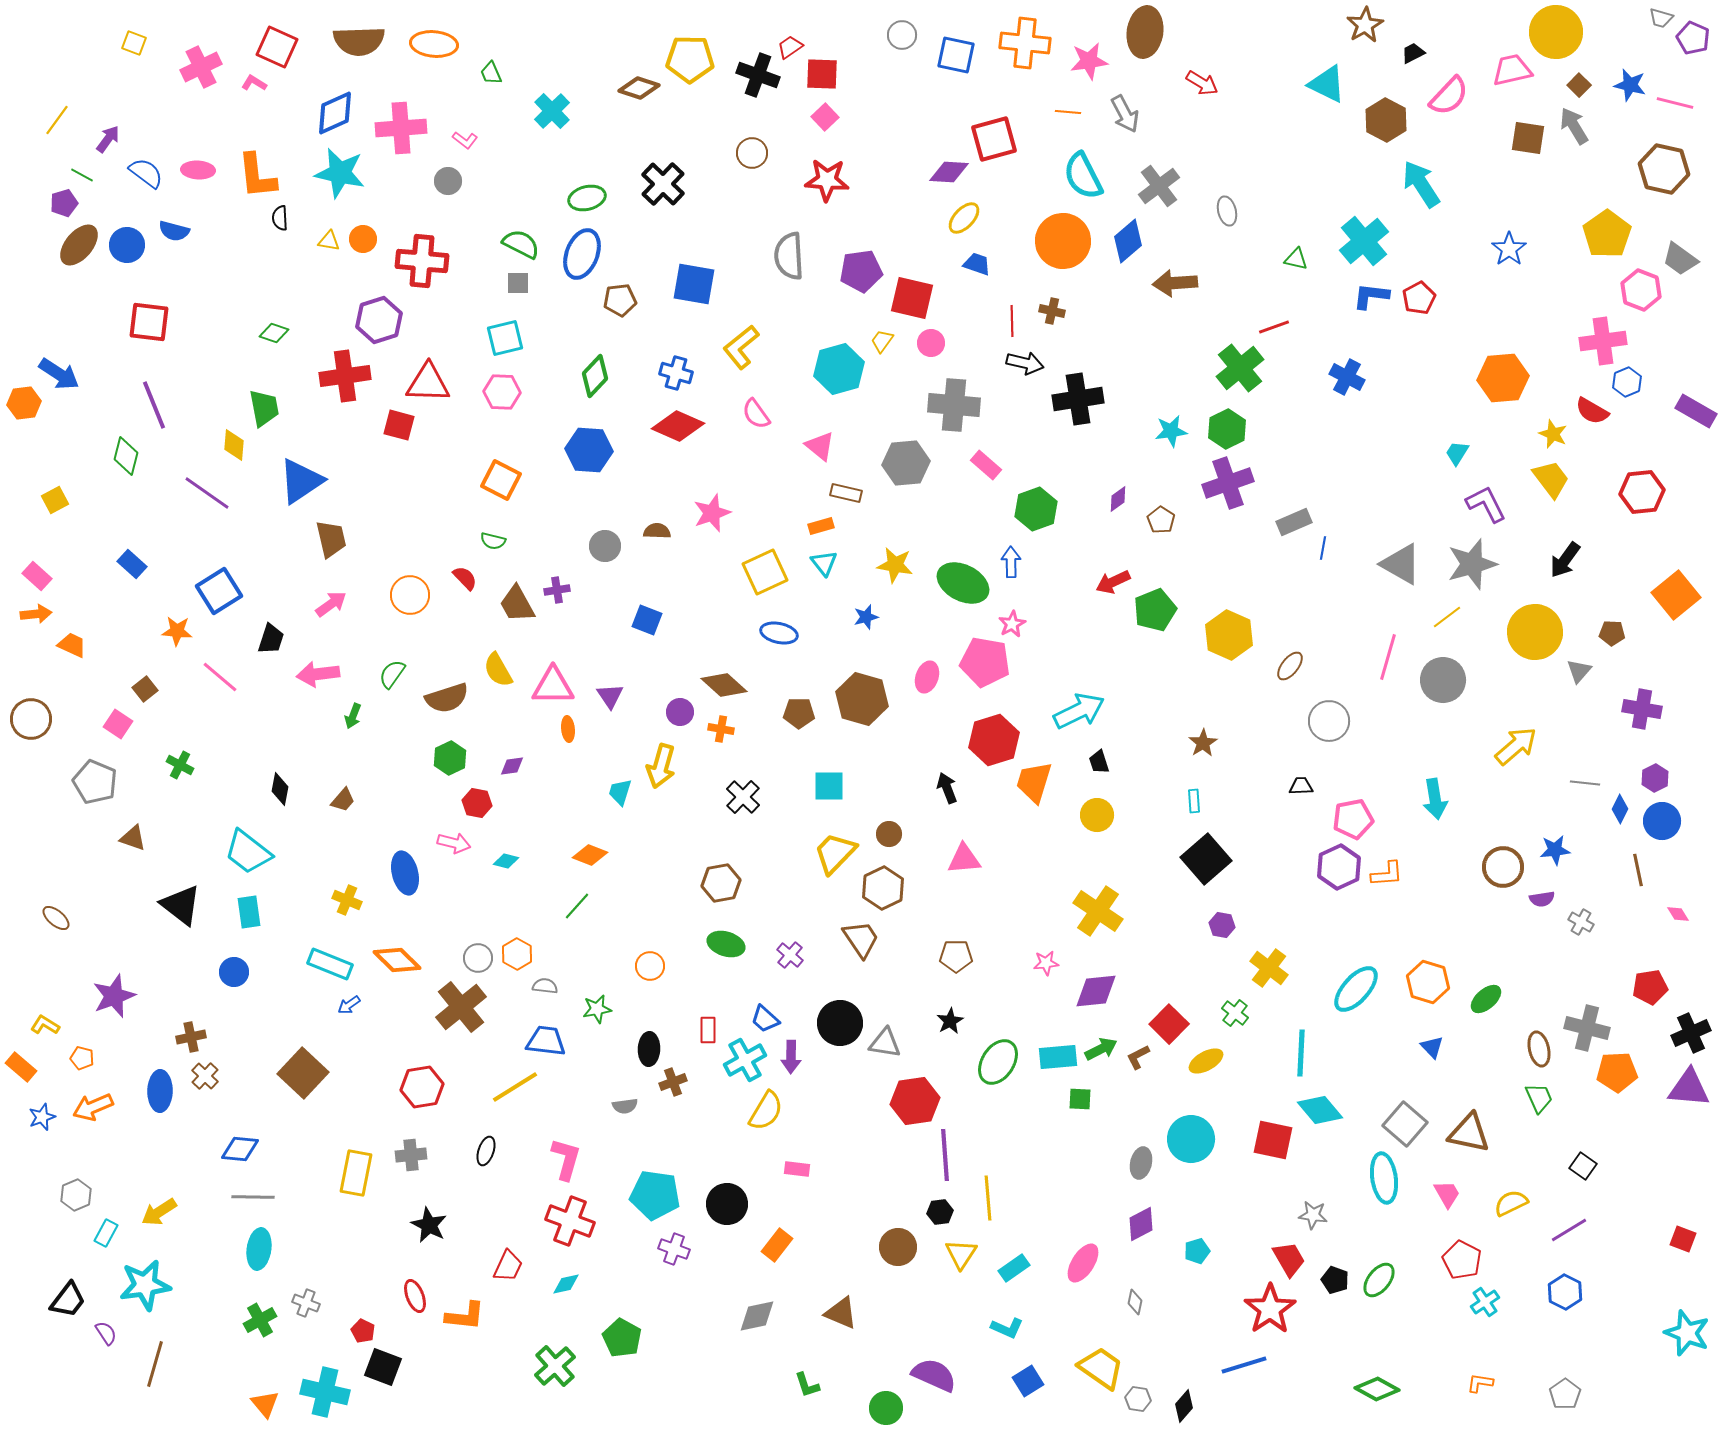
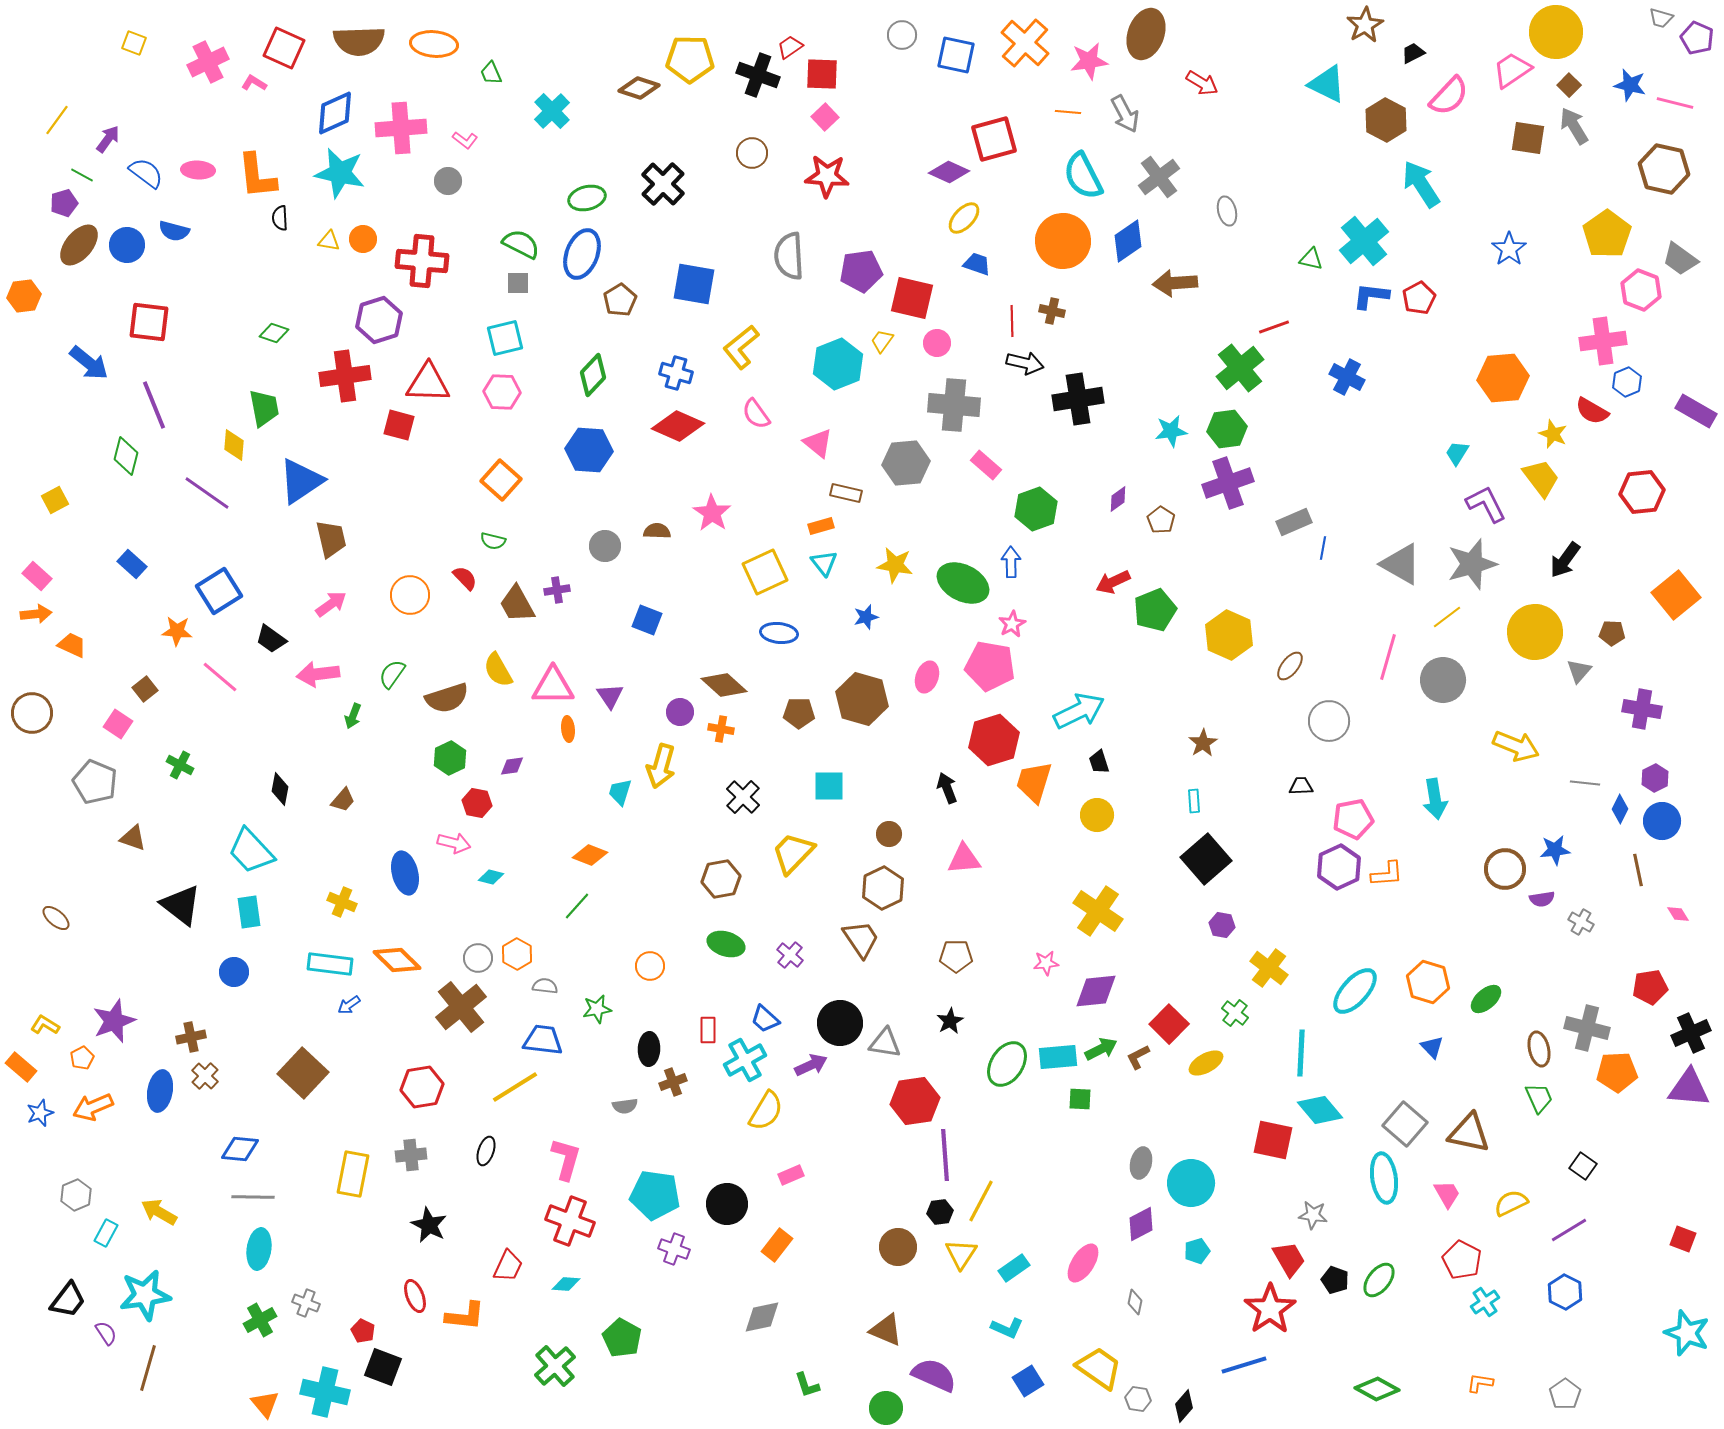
brown ellipse at (1145, 32): moved 1 px right, 2 px down; rotated 12 degrees clockwise
purple pentagon at (1693, 38): moved 4 px right
orange cross at (1025, 43): rotated 36 degrees clockwise
red square at (277, 47): moved 7 px right, 1 px down
pink cross at (201, 67): moved 7 px right, 5 px up
pink trapezoid at (1512, 70): rotated 21 degrees counterclockwise
brown square at (1579, 85): moved 10 px left
purple diamond at (949, 172): rotated 21 degrees clockwise
red star at (827, 180): moved 4 px up
gray cross at (1159, 186): moved 9 px up
blue diamond at (1128, 241): rotated 6 degrees clockwise
green triangle at (1296, 259): moved 15 px right
brown pentagon at (620, 300): rotated 24 degrees counterclockwise
pink circle at (931, 343): moved 6 px right
cyan hexagon at (839, 369): moved 1 px left, 5 px up; rotated 6 degrees counterclockwise
blue arrow at (59, 374): moved 30 px right, 11 px up; rotated 6 degrees clockwise
green diamond at (595, 376): moved 2 px left, 1 px up
orange hexagon at (24, 403): moved 107 px up
green hexagon at (1227, 429): rotated 18 degrees clockwise
pink triangle at (820, 446): moved 2 px left, 3 px up
yellow trapezoid at (1551, 479): moved 10 px left, 1 px up
orange square at (501, 480): rotated 15 degrees clockwise
pink star at (712, 513): rotated 18 degrees counterclockwise
blue ellipse at (779, 633): rotated 6 degrees counterclockwise
black trapezoid at (271, 639): rotated 108 degrees clockwise
pink pentagon at (985, 662): moved 5 px right, 4 px down
brown circle at (31, 719): moved 1 px right, 6 px up
yellow arrow at (1516, 746): rotated 63 degrees clockwise
cyan trapezoid at (248, 852): moved 3 px right, 1 px up; rotated 9 degrees clockwise
yellow trapezoid at (835, 853): moved 42 px left
cyan diamond at (506, 861): moved 15 px left, 16 px down
brown circle at (1503, 867): moved 2 px right, 2 px down
brown hexagon at (721, 883): moved 4 px up
yellow cross at (347, 900): moved 5 px left, 2 px down
cyan rectangle at (330, 964): rotated 15 degrees counterclockwise
cyan ellipse at (1356, 989): moved 1 px left, 2 px down
purple star at (114, 996): moved 25 px down
blue trapezoid at (546, 1041): moved 3 px left, 1 px up
purple arrow at (791, 1057): moved 20 px right, 8 px down; rotated 116 degrees counterclockwise
orange pentagon at (82, 1058): rotated 30 degrees clockwise
yellow ellipse at (1206, 1061): moved 2 px down
green ellipse at (998, 1062): moved 9 px right, 2 px down
blue ellipse at (160, 1091): rotated 9 degrees clockwise
blue star at (42, 1117): moved 2 px left, 4 px up
cyan circle at (1191, 1139): moved 44 px down
pink rectangle at (797, 1169): moved 6 px left, 6 px down; rotated 30 degrees counterclockwise
yellow rectangle at (356, 1173): moved 3 px left, 1 px down
yellow line at (988, 1198): moved 7 px left, 3 px down; rotated 33 degrees clockwise
yellow arrow at (159, 1212): rotated 63 degrees clockwise
cyan diamond at (566, 1284): rotated 16 degrees clockwise
cyan star at (145, 1285): moved 10 px down
brown triangle at (841, 1313): moved 45 px right, 17 px down
gray diamond at (757, 1316): moved 5 px right, 1 px down
brown line at (155, 1364): moved 7 px left, 4 px down
yellow trapezoid at (1101, 1368): moved 2 px left
